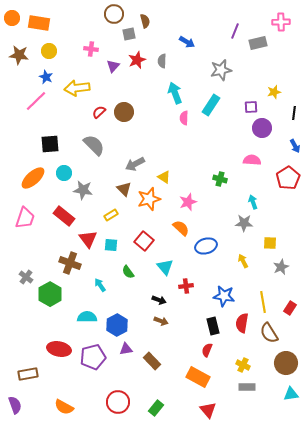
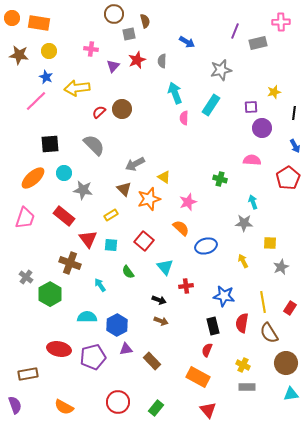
brown circle at (124, 112): moved 2 px left, 3 px up
